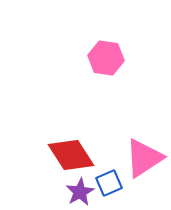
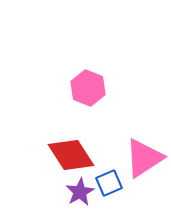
pink hexagon: moved 18 px left, 30 px down; rotated 12 degrees clockwise
